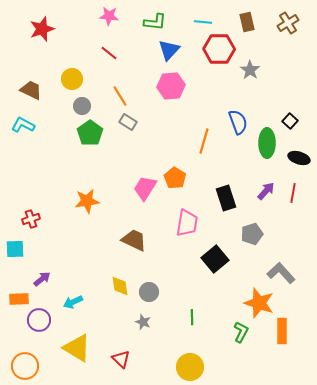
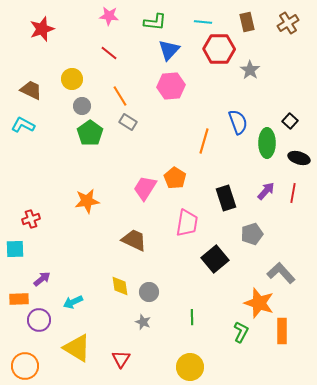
red triangle at (121, 359): rotated 18 degrees clockwise
